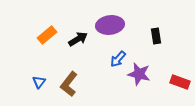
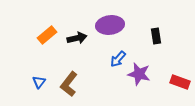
black arrow: moved 1 px left, 1 px up; rotated 18 degrees clockwise
